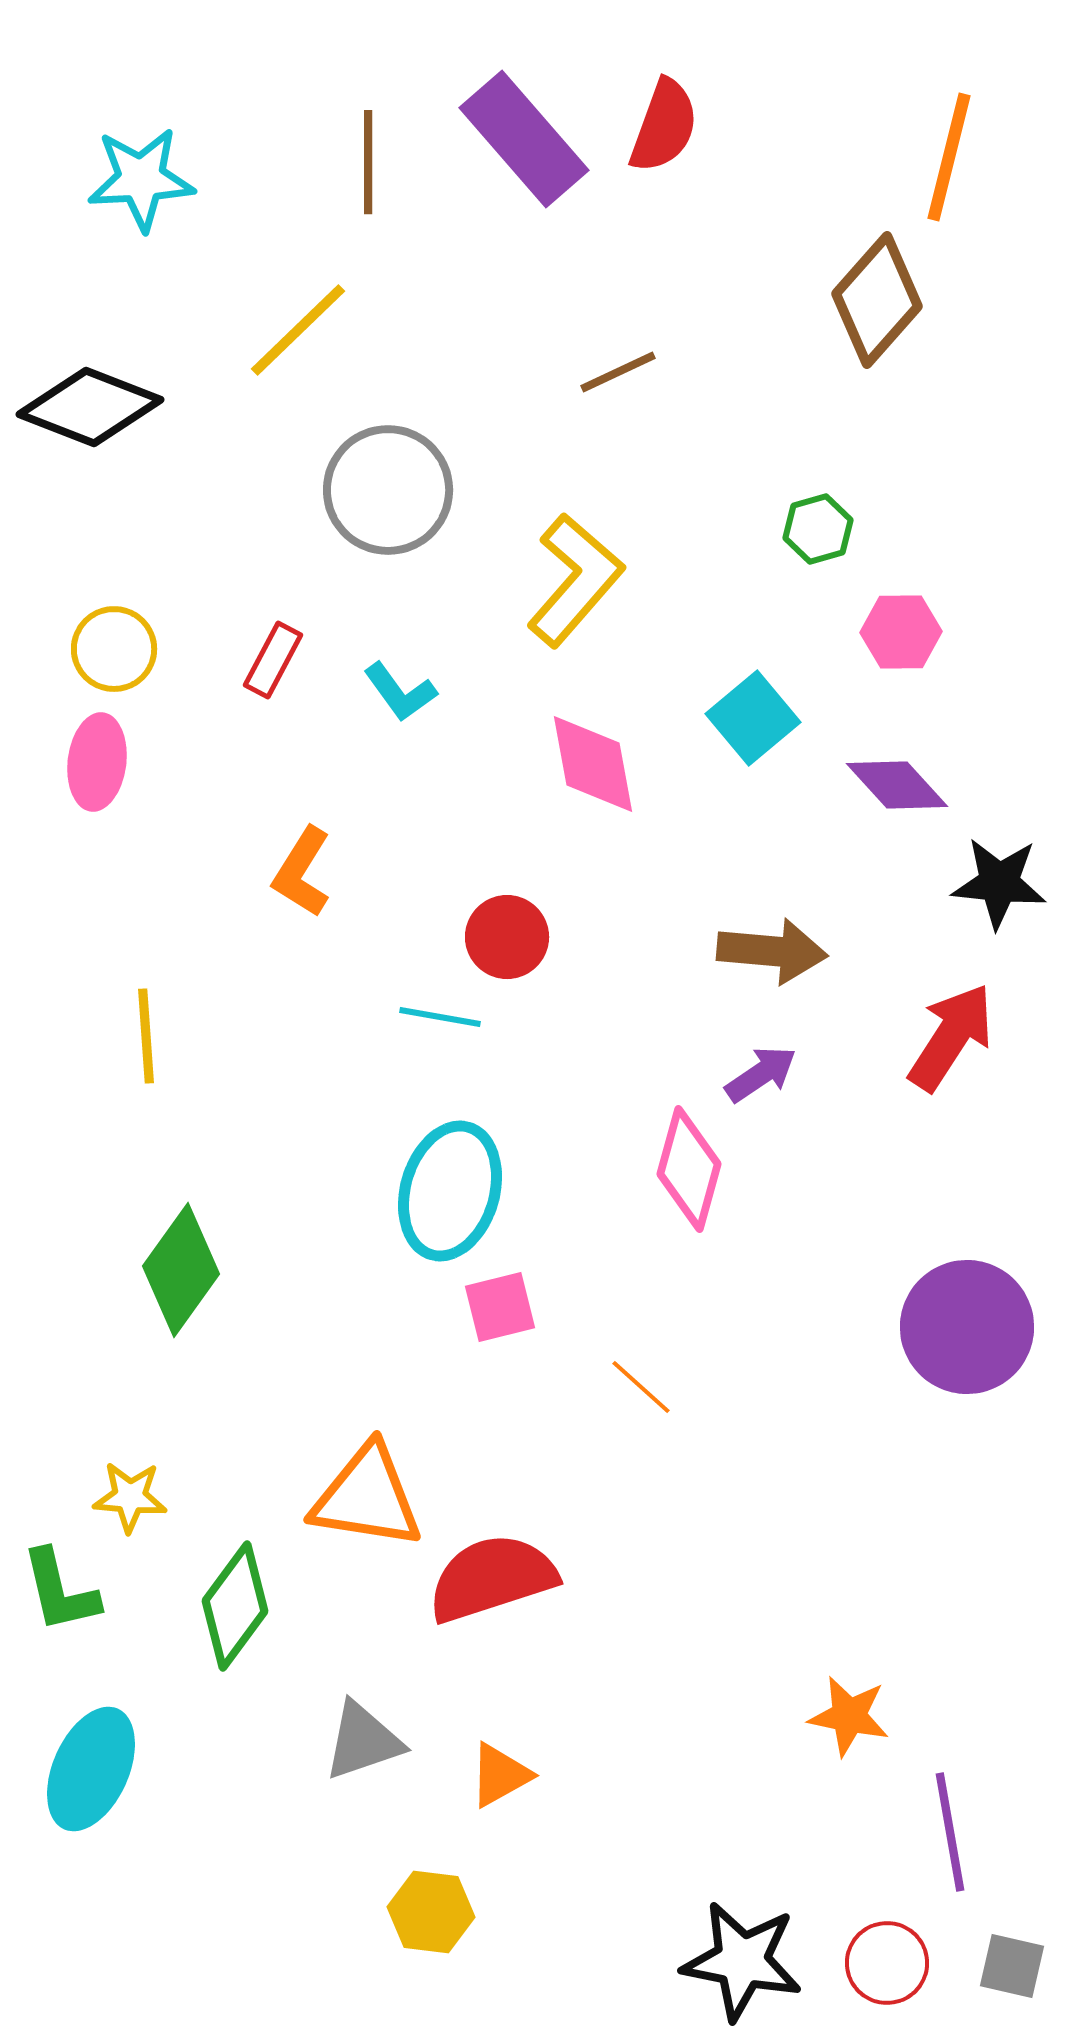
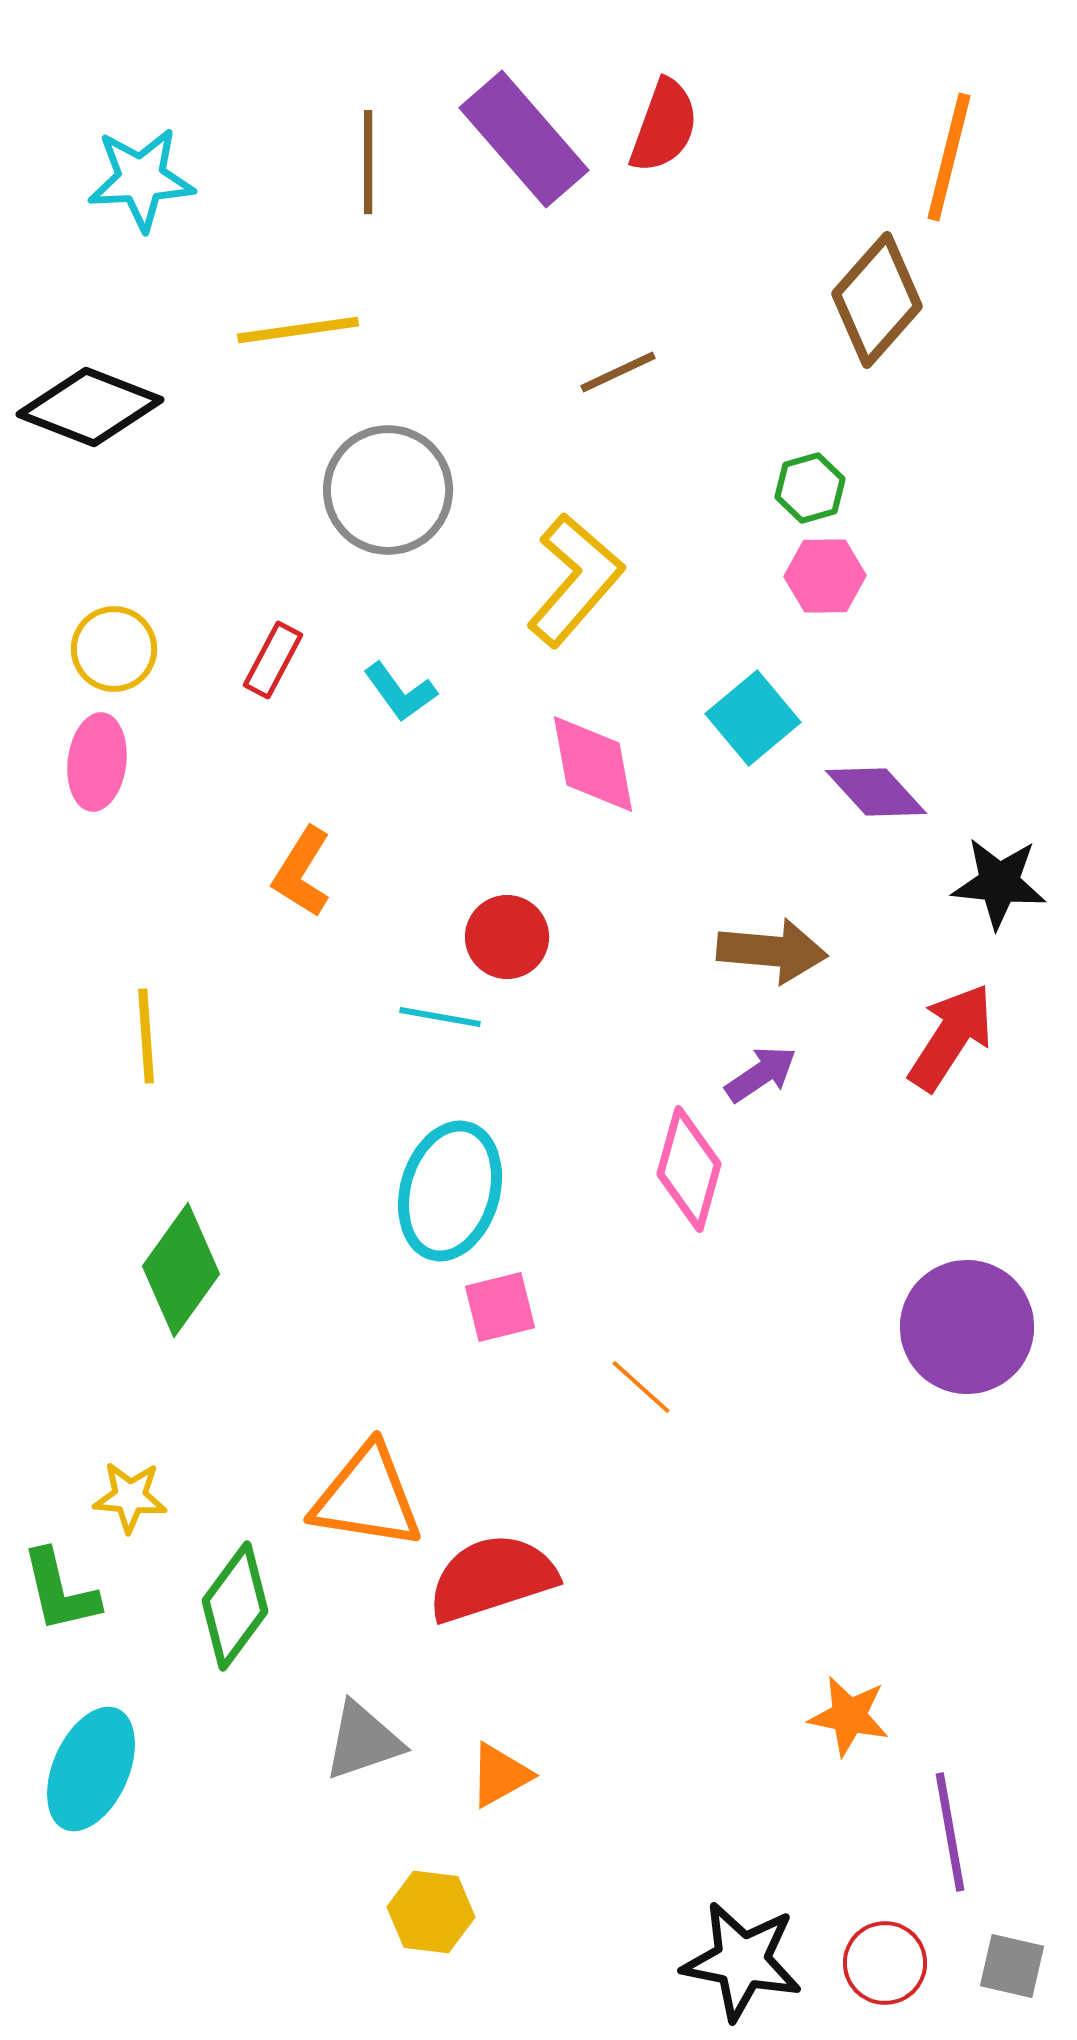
yellow line at (298, 330): rotated 36 degrees clockwise
green hexagon at (818, 529): moved 8 px left, 41 px up
pink hexagon at (901, 632): moved 76 px left, 56 px up
purple diamond at (897, 785): moved 21 px left, 7 px down
red circle at (887, 1963): moved 2 px left
